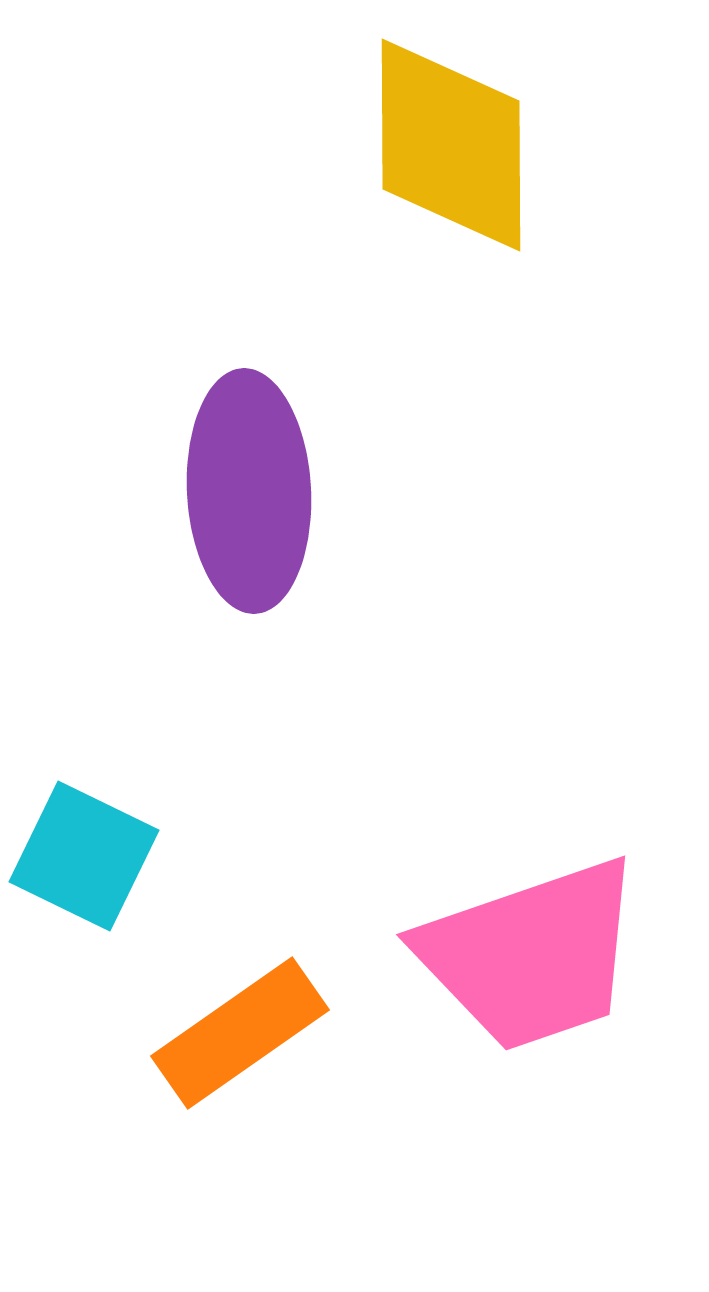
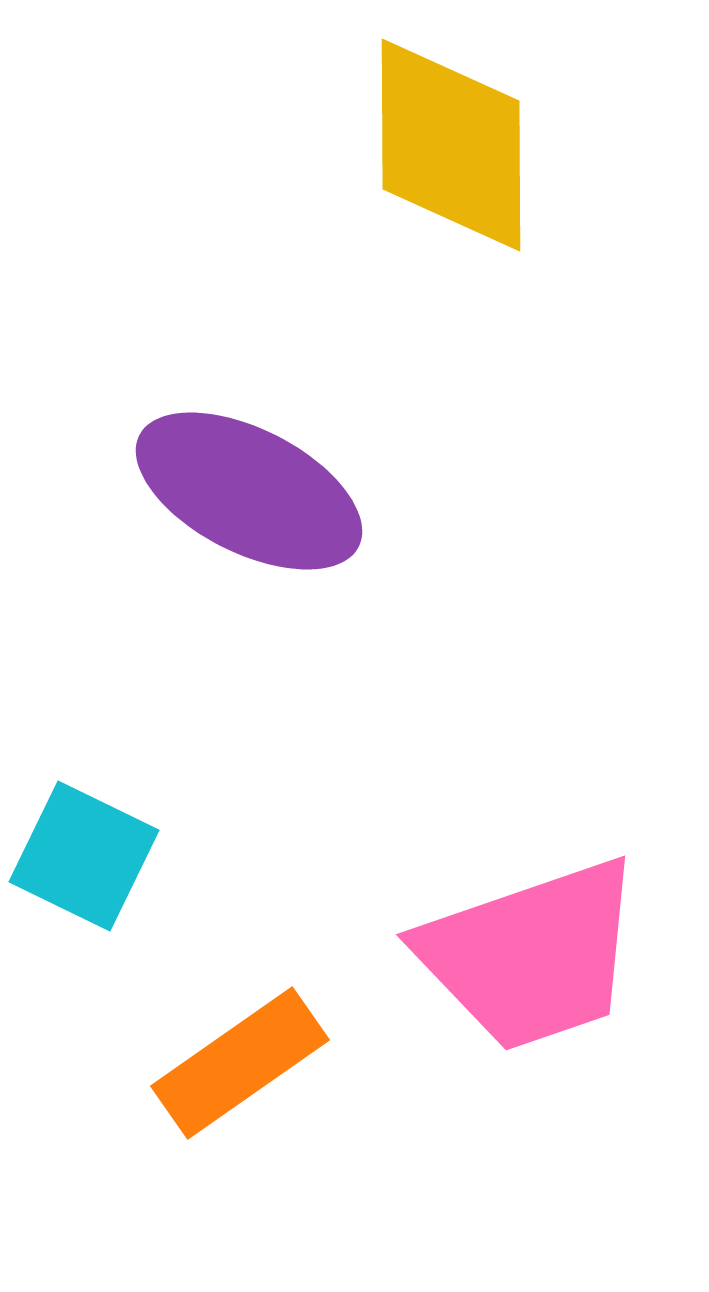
purple ellipse: rotated 60 degrees counterclockwise
orange rectangle: moved 30 px down
